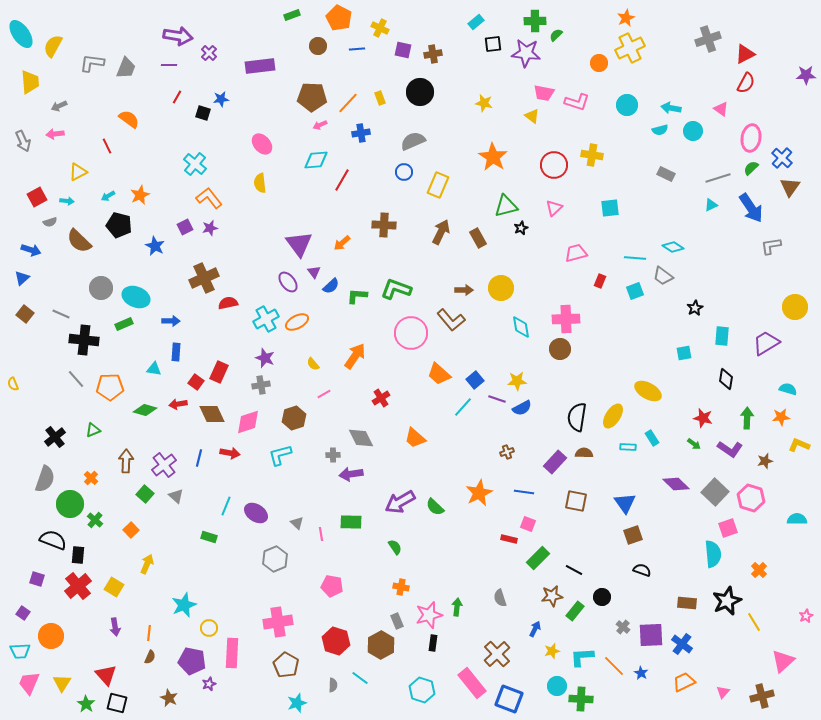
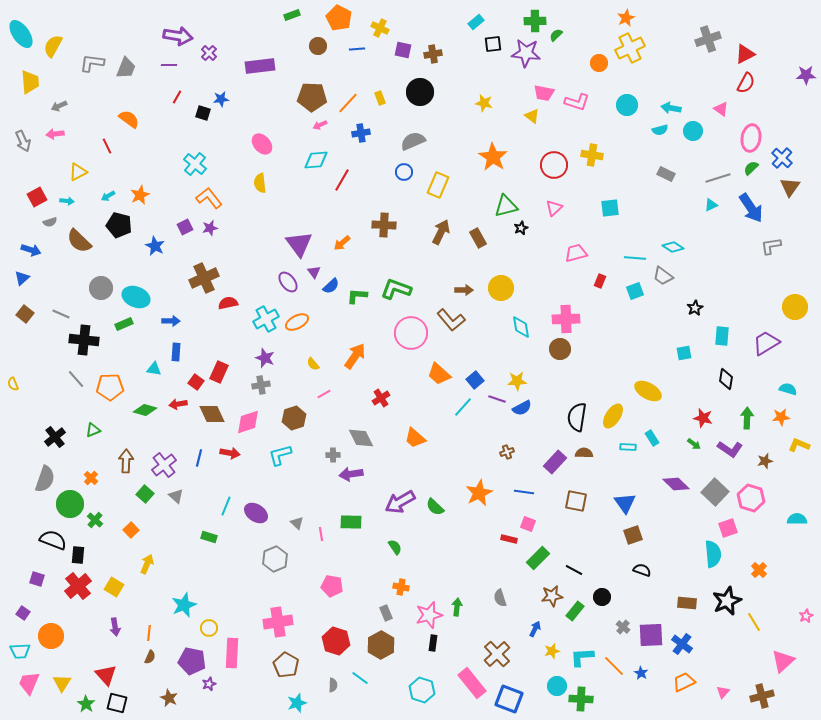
gray rectangle at (397, 621): moved 11 px left, 8 px up
